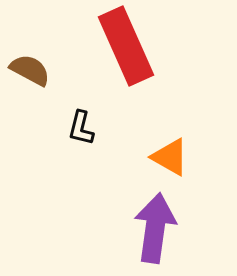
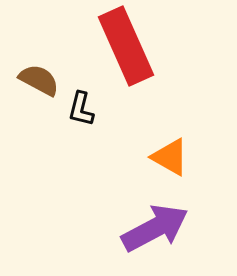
brown semicircle: moved 9 px right, 10 px down
black L-shape: moved 19 px up
purple arrow: rotated 54 degrees clockwise
